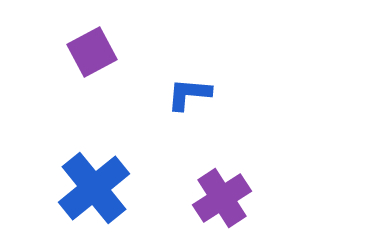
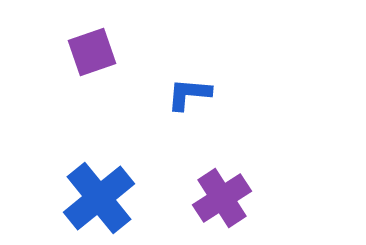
purple square: rotated 9 degrees clockwise
blue cross: moved 5 px right, 10 px down
